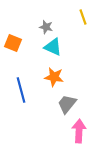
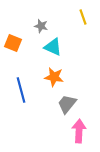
gray star: moved 5 px left, 1 px up
